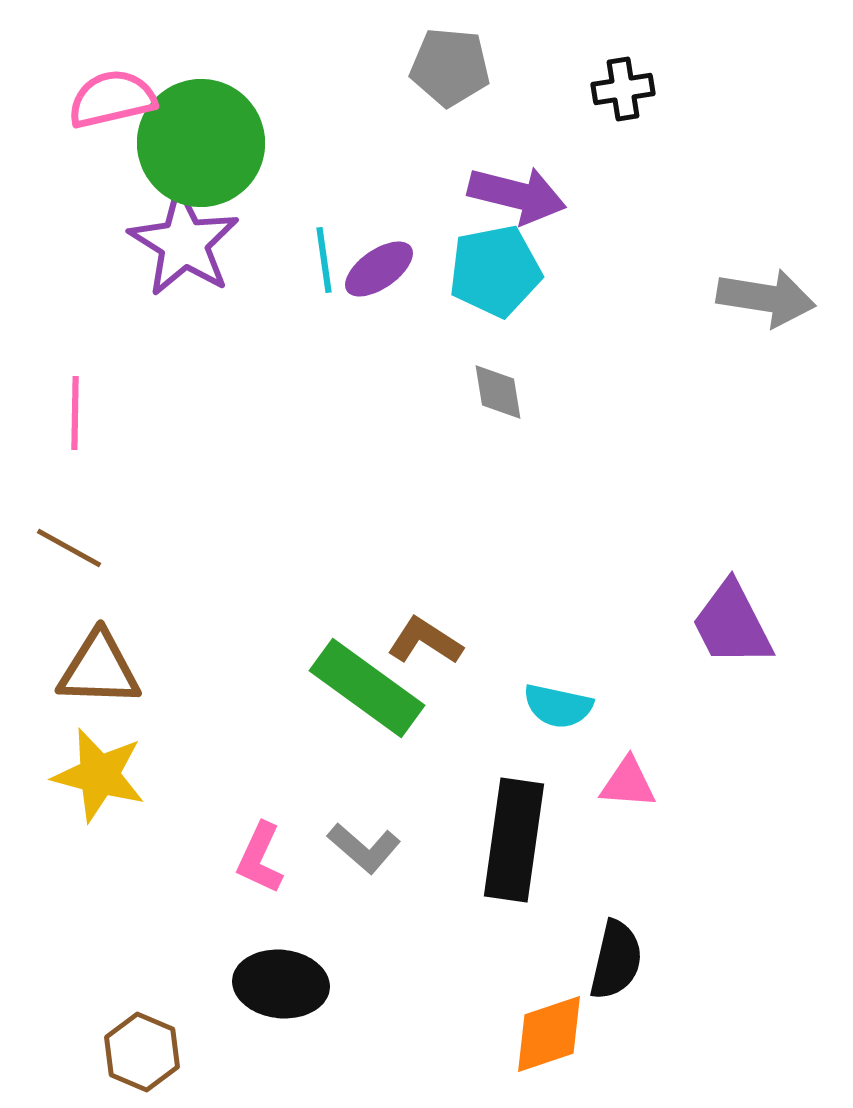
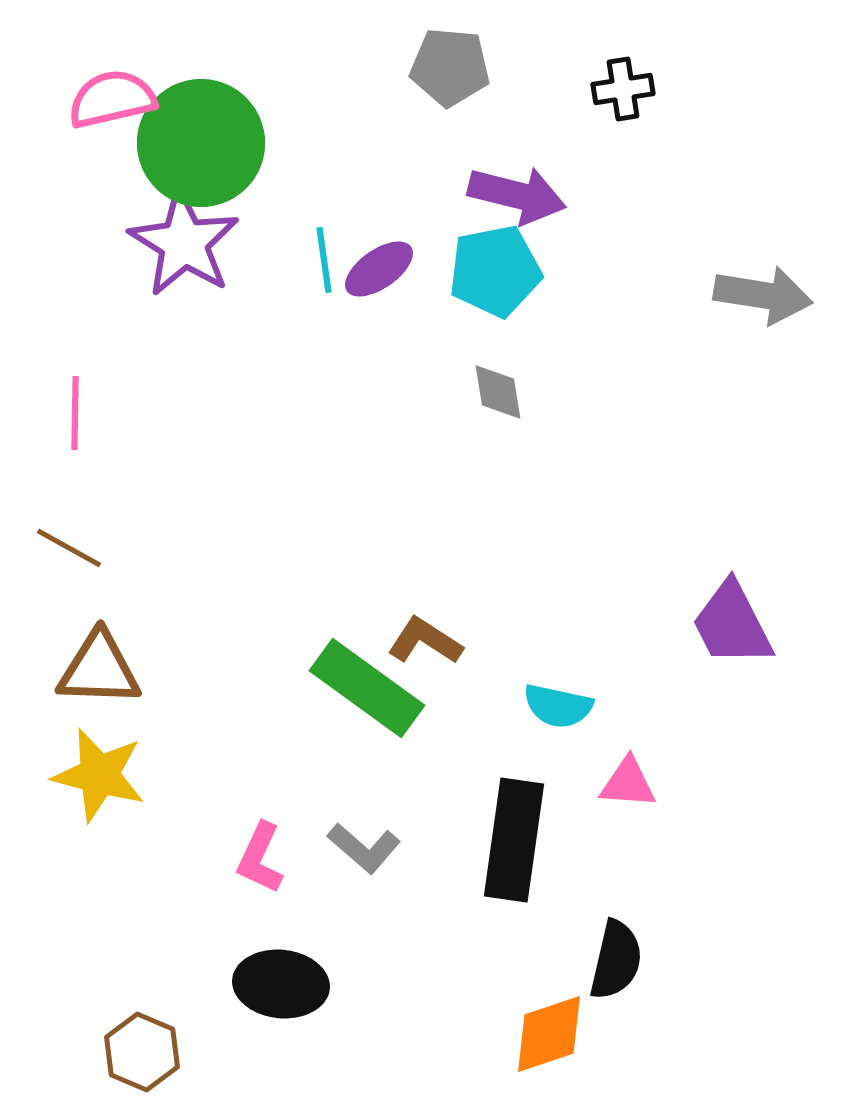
gray arrow: moved 3 px left, 3 px up
